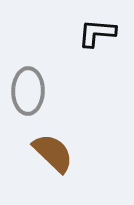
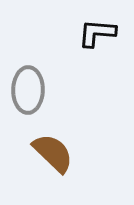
gray ellipse: moved 1 px up
